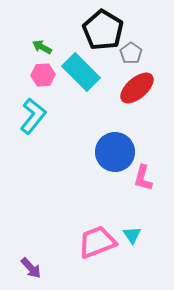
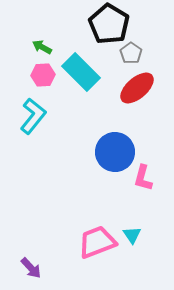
black pentagon: moved 6 px right, 6 px up
